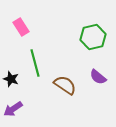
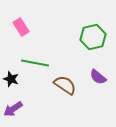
green line: rotated 64 degrees counterclockwise
